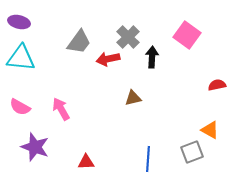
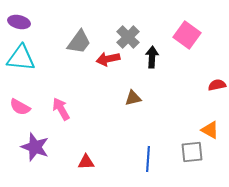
gray square: rotated 15 degrees clockwise
